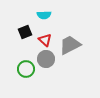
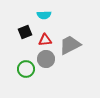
red triangle: rotated 48 degrees counterclockwise
